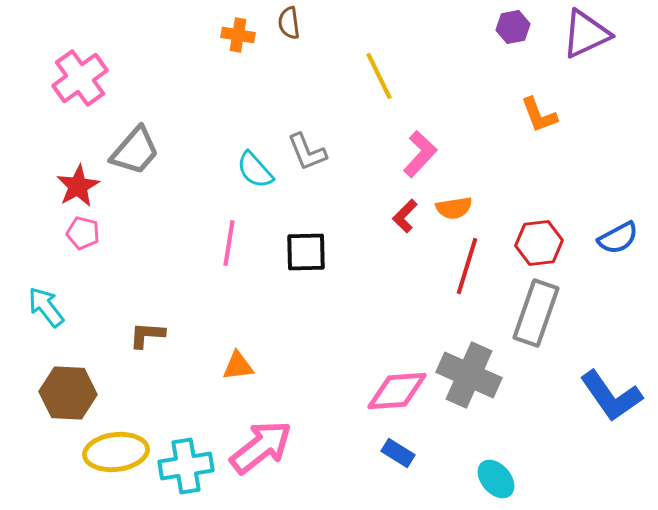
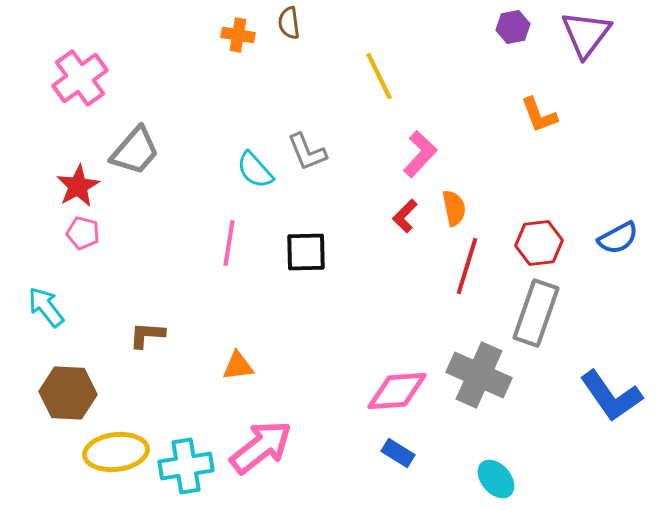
purple triangle: rotated 28 degrees counterclockwise
orange semicircle: rotated 93 degrees counterclockwise
gray cross: moved 10 px right
